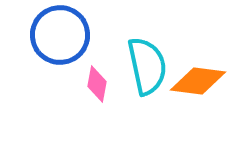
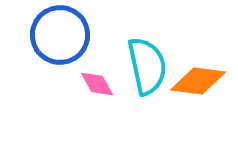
pink diamond: rotated 39 degrees counterclockwise
